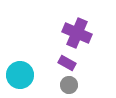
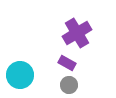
purple cross: rotated 36 degrees clockwise
